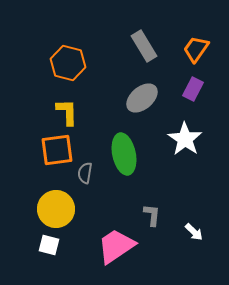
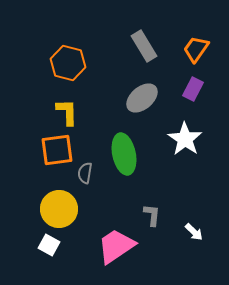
yellow circle: moved 3 px right
white square: rotated 15 degrees clockwise
